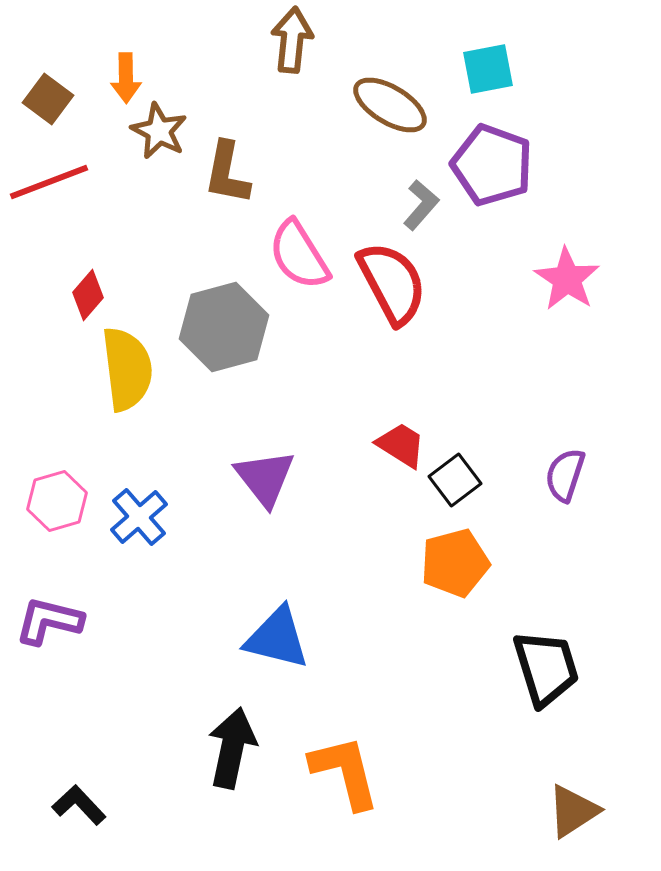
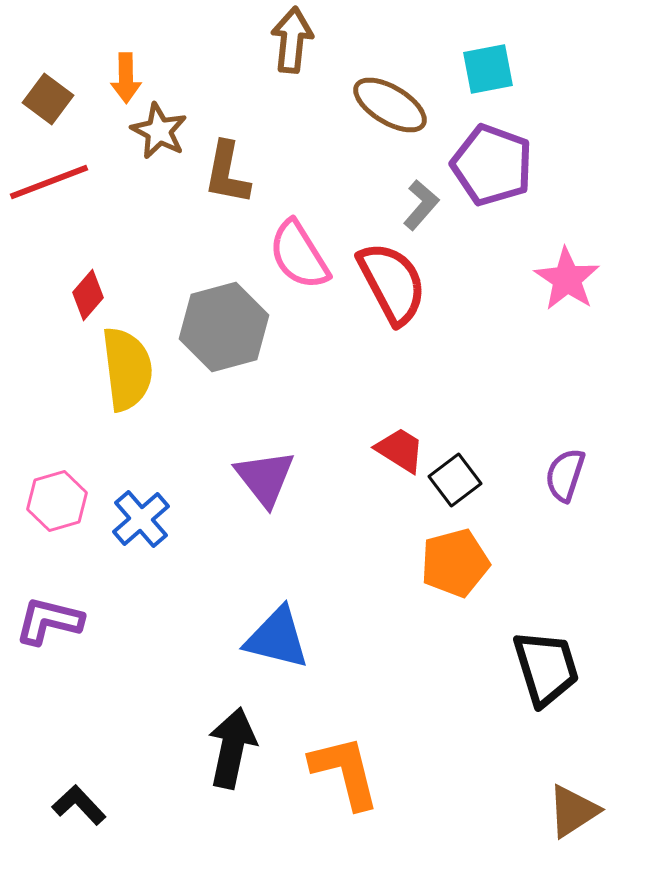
red trapezoid: moved 1 px left, 5 px down
blue cross: moved 2 px right, 2 px down
